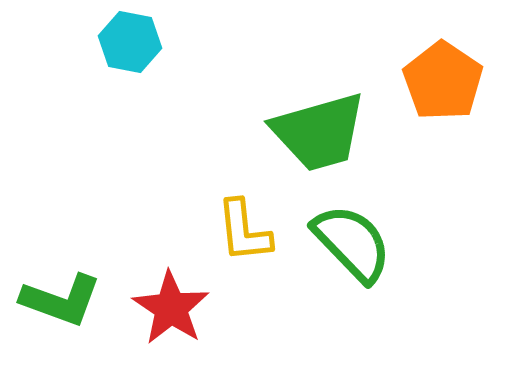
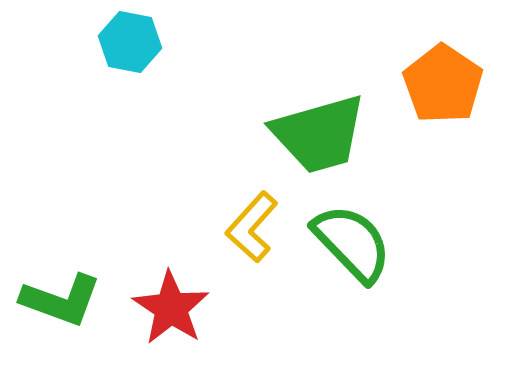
orange pentagon: moved 3 px down
green trapezoid: moved 2 px down
yellow L-shape: moved 8 px right, 4 px up; rotated 48 degrees clockwise
